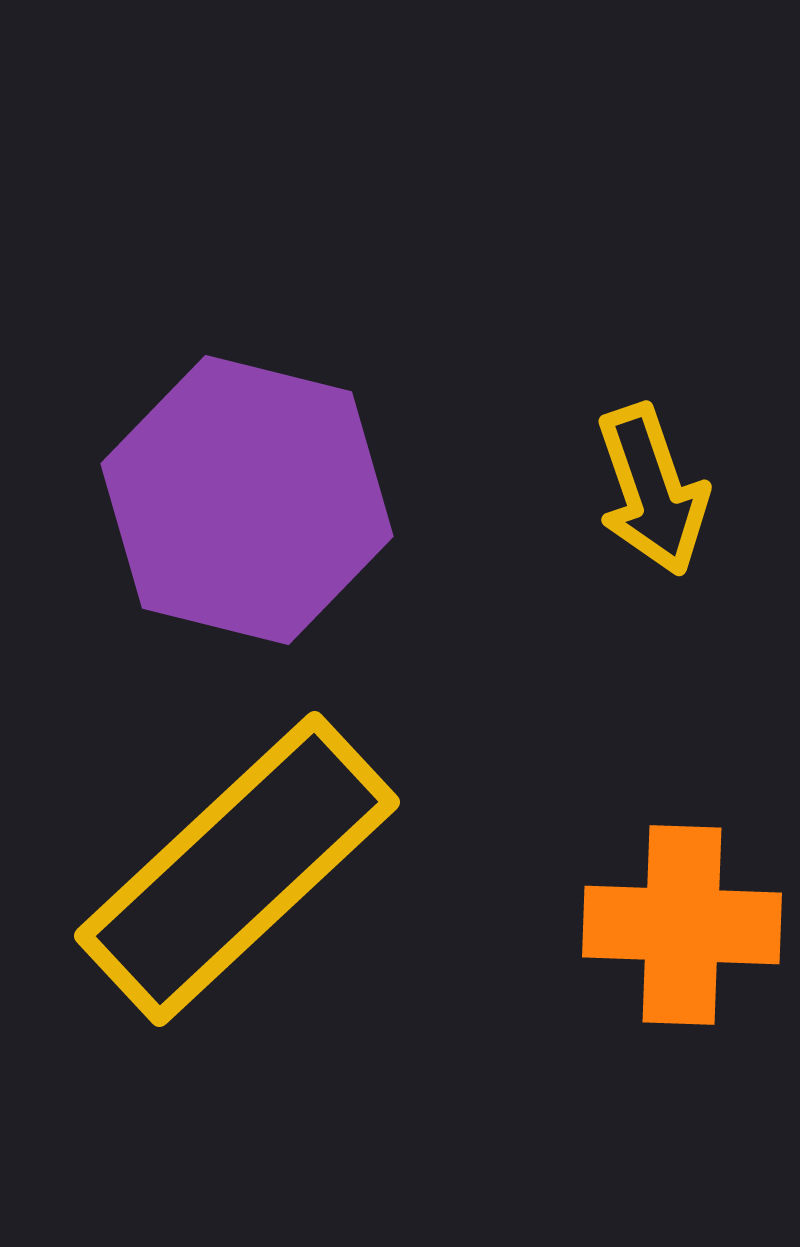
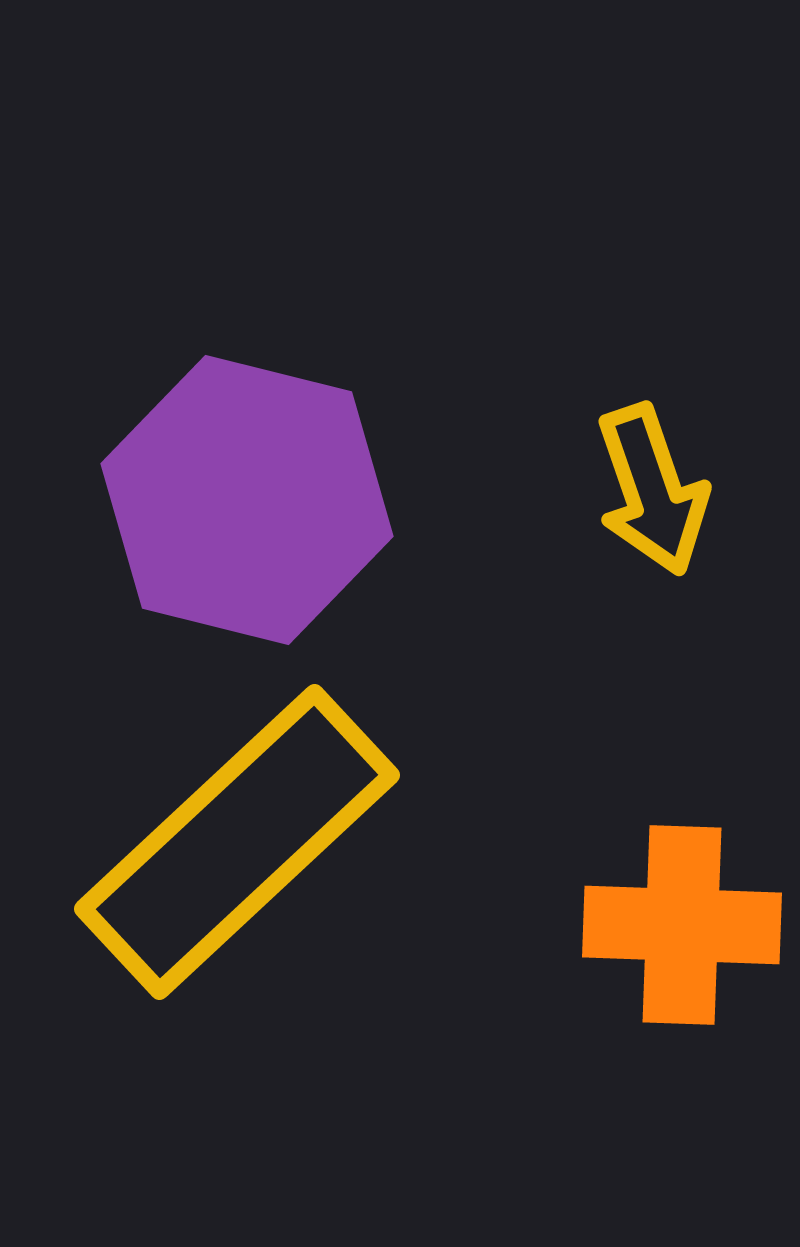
yellow rectangle: moved 27 px up
